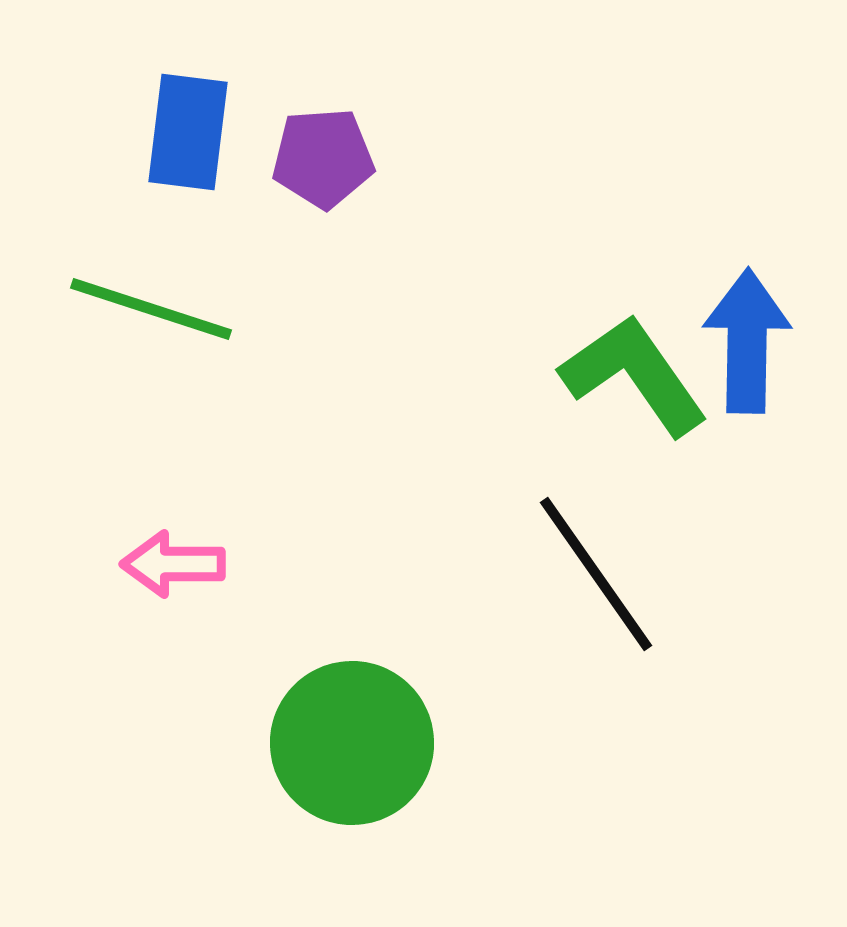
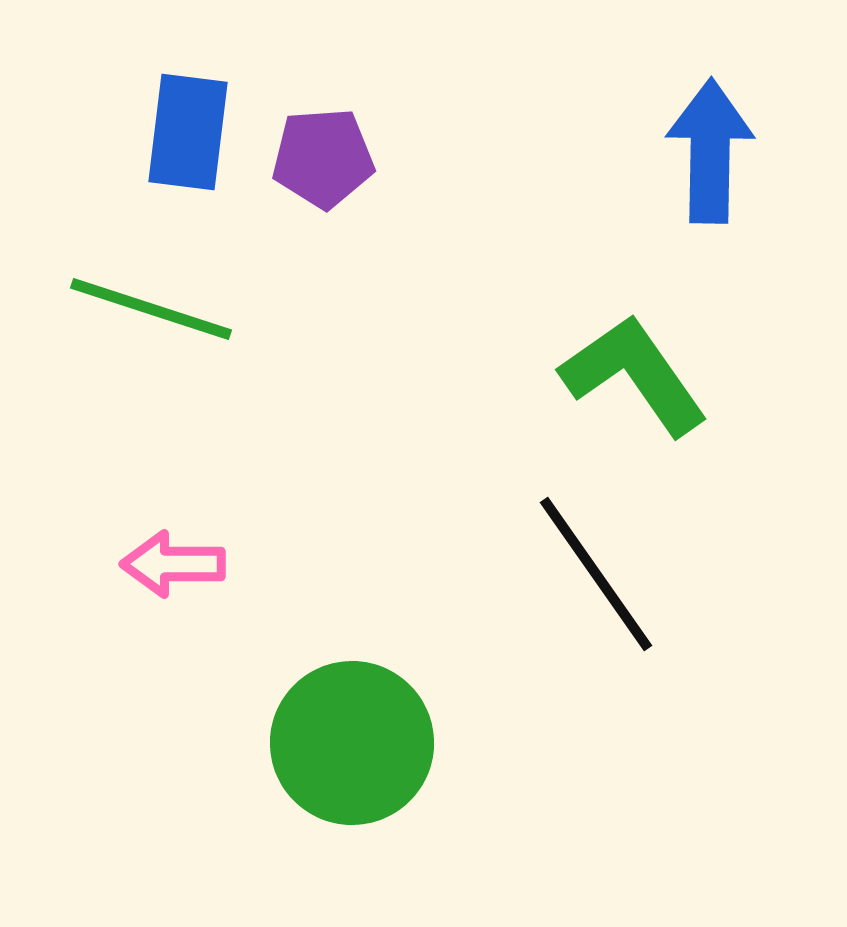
blue arrow: moved 37 px left, 190 px up
